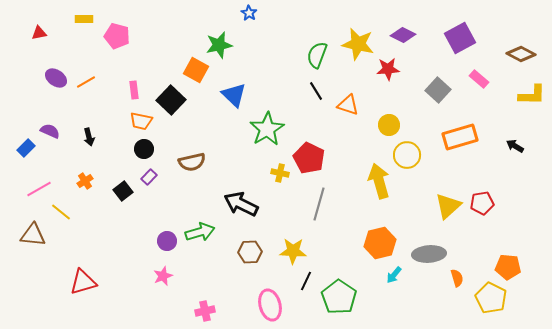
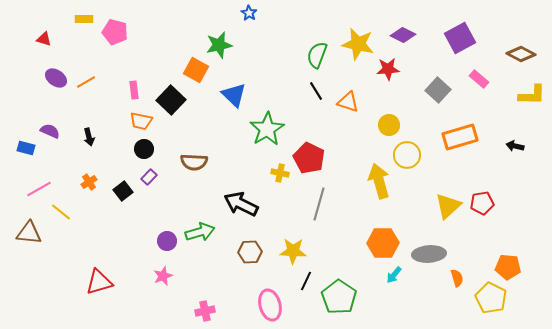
red triangle at (39, 33): moved 5 px right, 6 px down; rotated 28 degrees clockwise
pink pentagon at (117, 36): moved 2 px left, 4 px up
orange triangle at (348, 105): moved 3 px up
black arrow at (515, 146): rotated 18 degrees counterclockwise
blue rectangle at (26, 148): rotated 60 degrees clockwise
brown semicircle at (192, 162): moved 2 px right; rotated 16 degrees clockwise
orange cross at (85, 181): moved 4 px right, 1 px down
brown triangle at (33, 235): moved 4 px left, 2 px up
orange hexagon at (380, 243): moved 3 px right; rotated 12 degrees clockwise
red triangle at (83, 282): moved 16 px right
